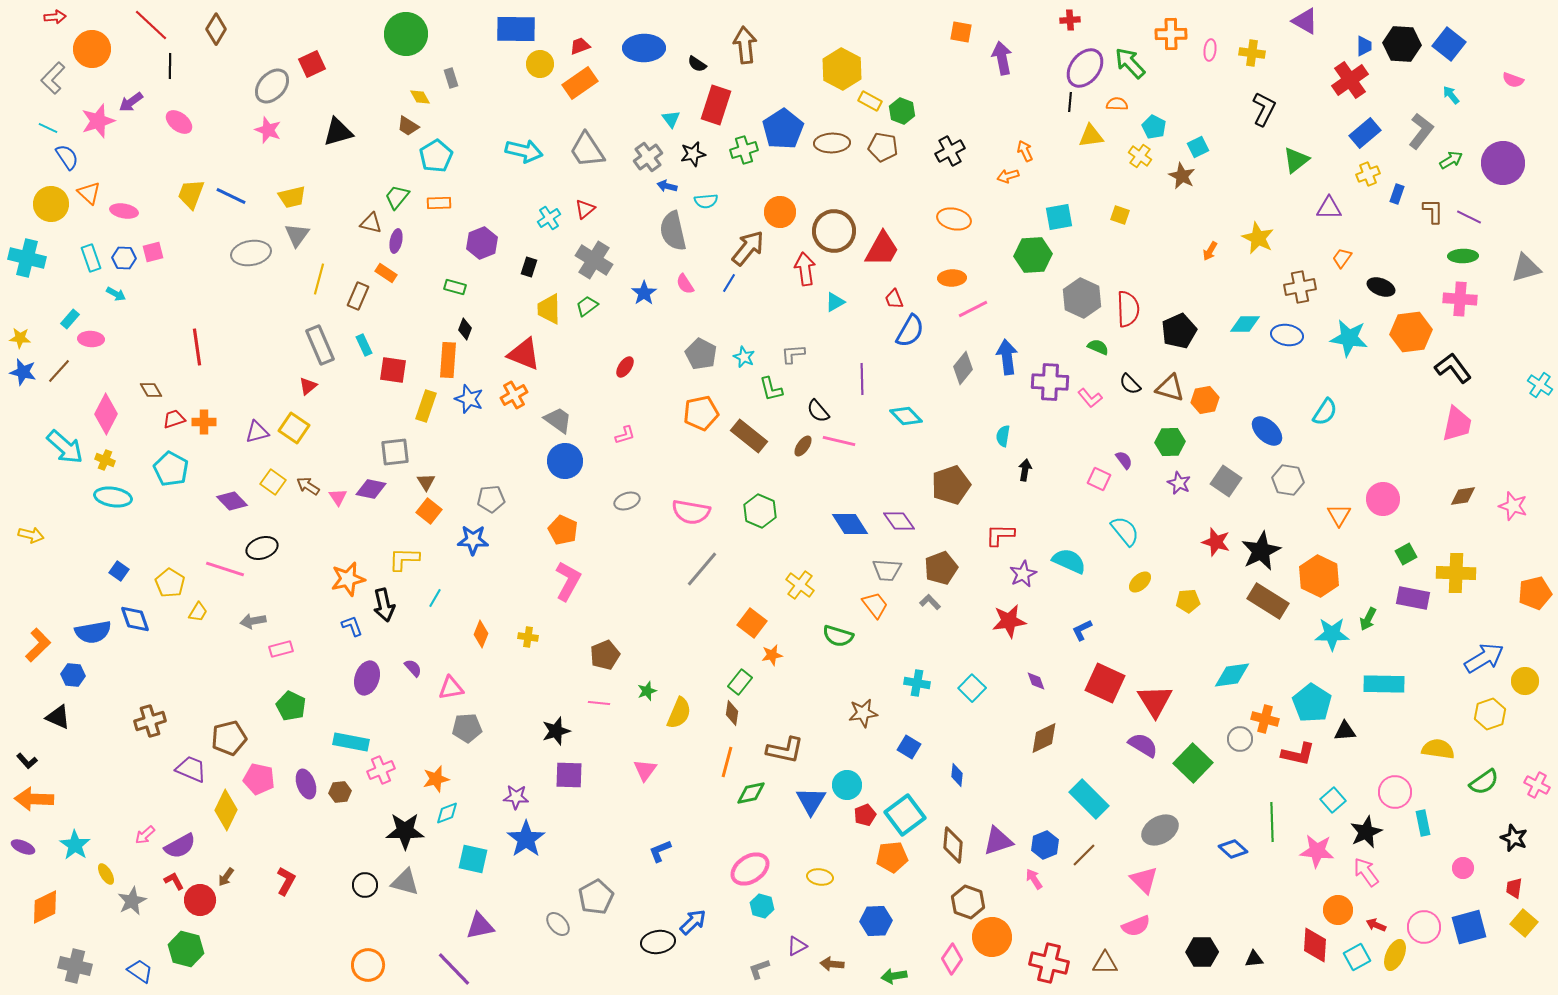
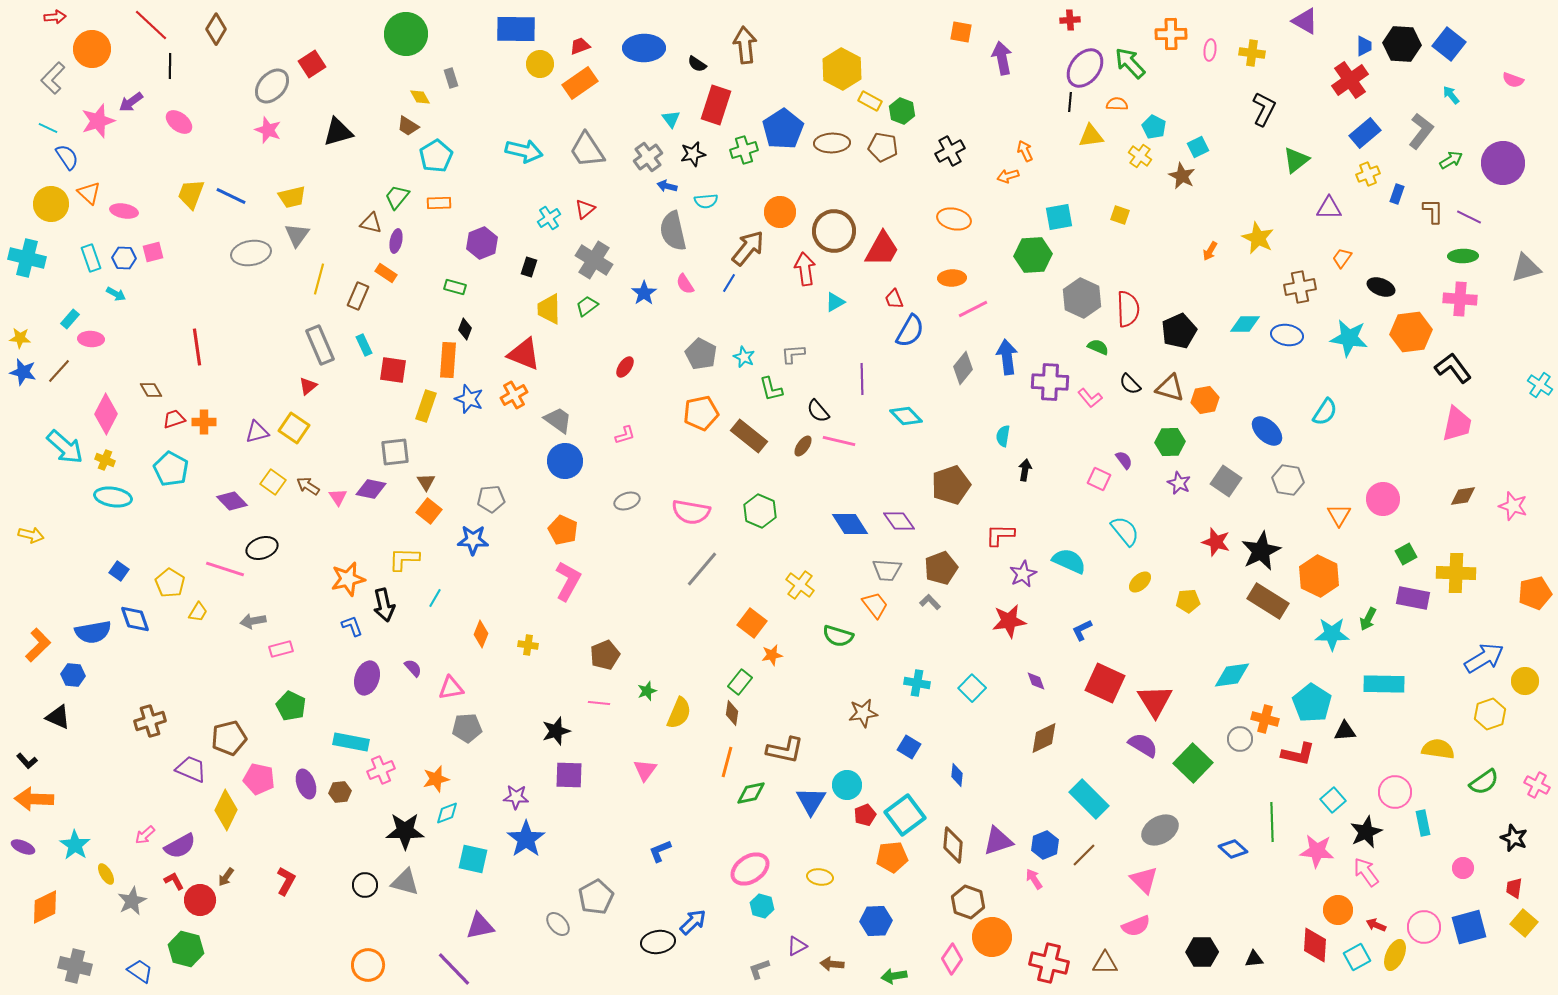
red square at (312, 64): rotated 8 degrees counterclockwise
yellow cross at (528, 637): moved 8 px down
